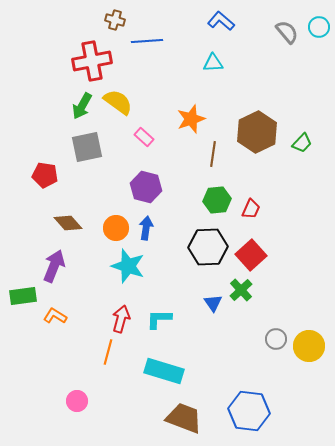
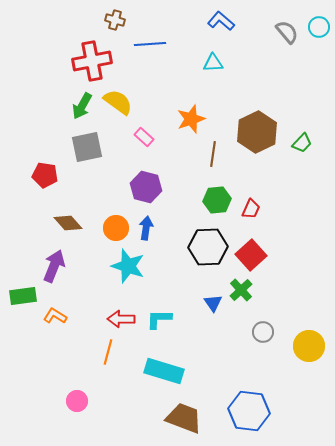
blue line: moved 3 px right, 3 px down
red arrow: rotated 104 degrees counterclockwise
gray circle: moved 13 px left, 7 px up
